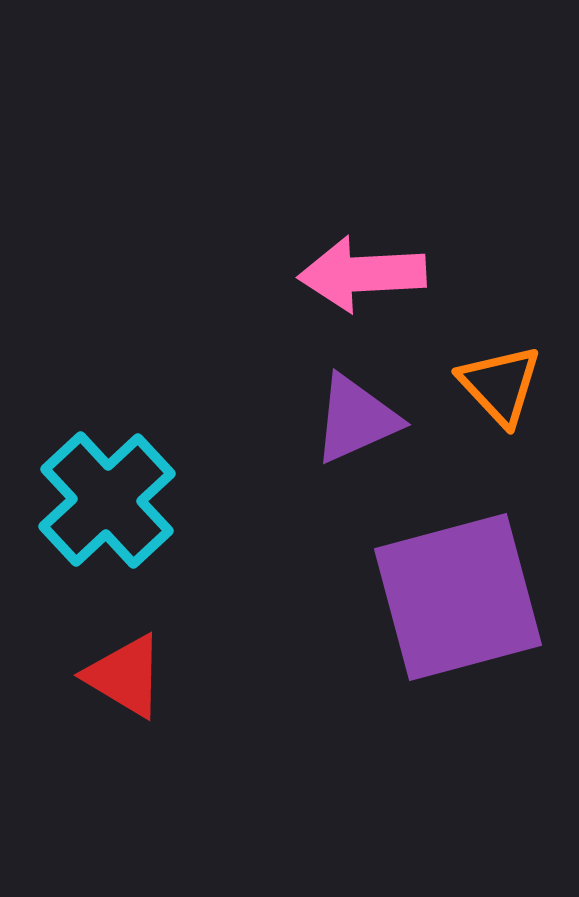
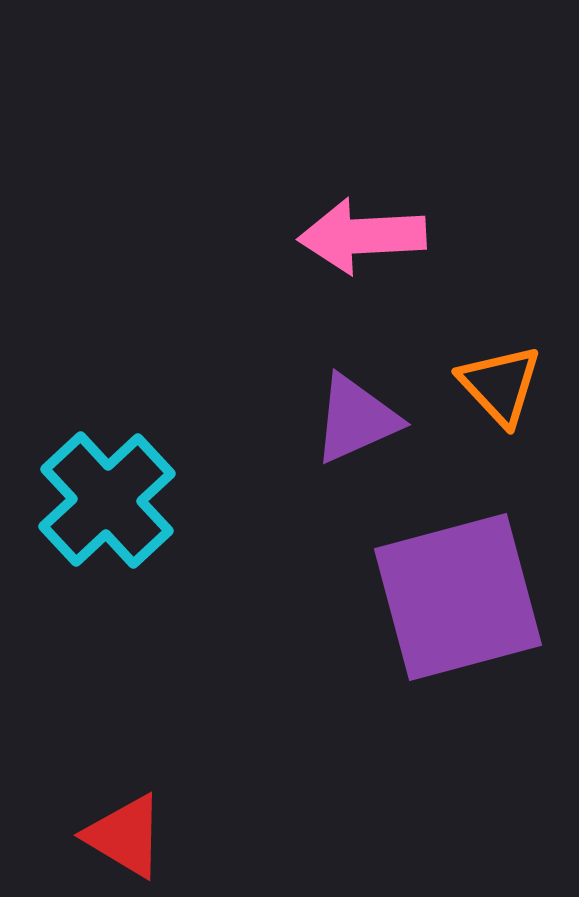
pink arrow: moved 38 px up
red triangle: moved 160 px down
